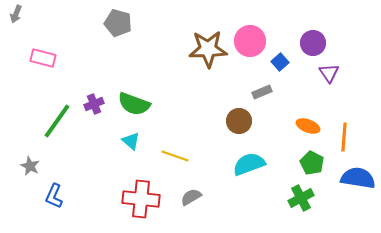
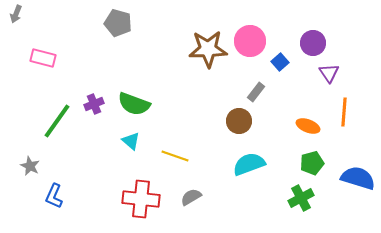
gray rectangle: moved 6 px left; rotated 30 degrees counterclockwise
orange line: moved 25 px up
green pentagon: rotated 30 degrees clockwise
blue semicircle: rotated 8 degrees clockwise
